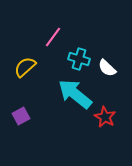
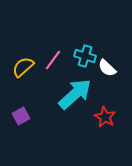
pink line: moved 23 px down
cyan cross: moved 6 px right, 3 px up
yellow semicircle: moved 2 px left
cyan arrow: rotated 99 degrees clockwise
